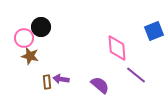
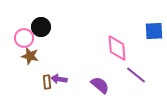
blue square: rotated 18 degrees clockwise
purple arrow: moved 2 px left
